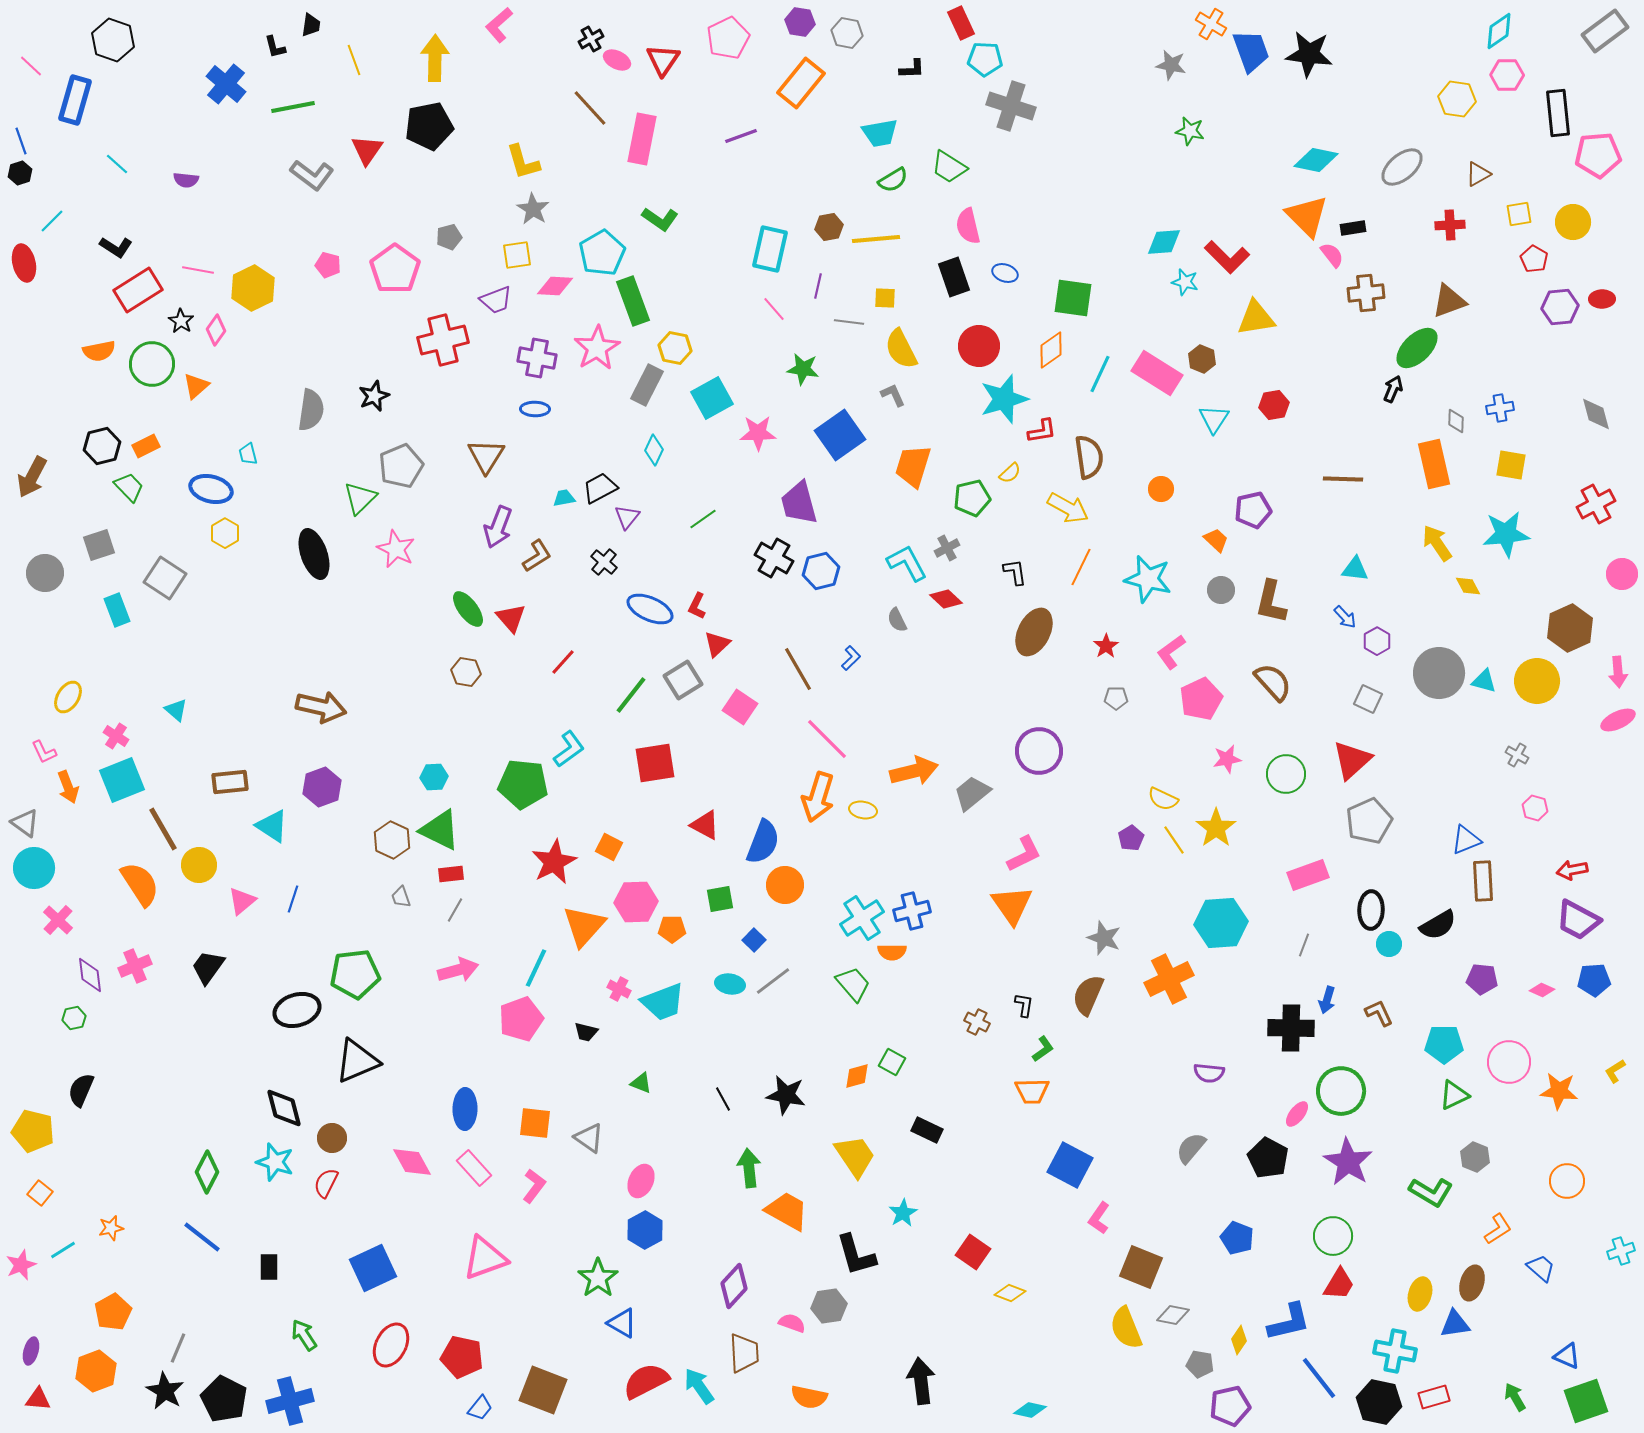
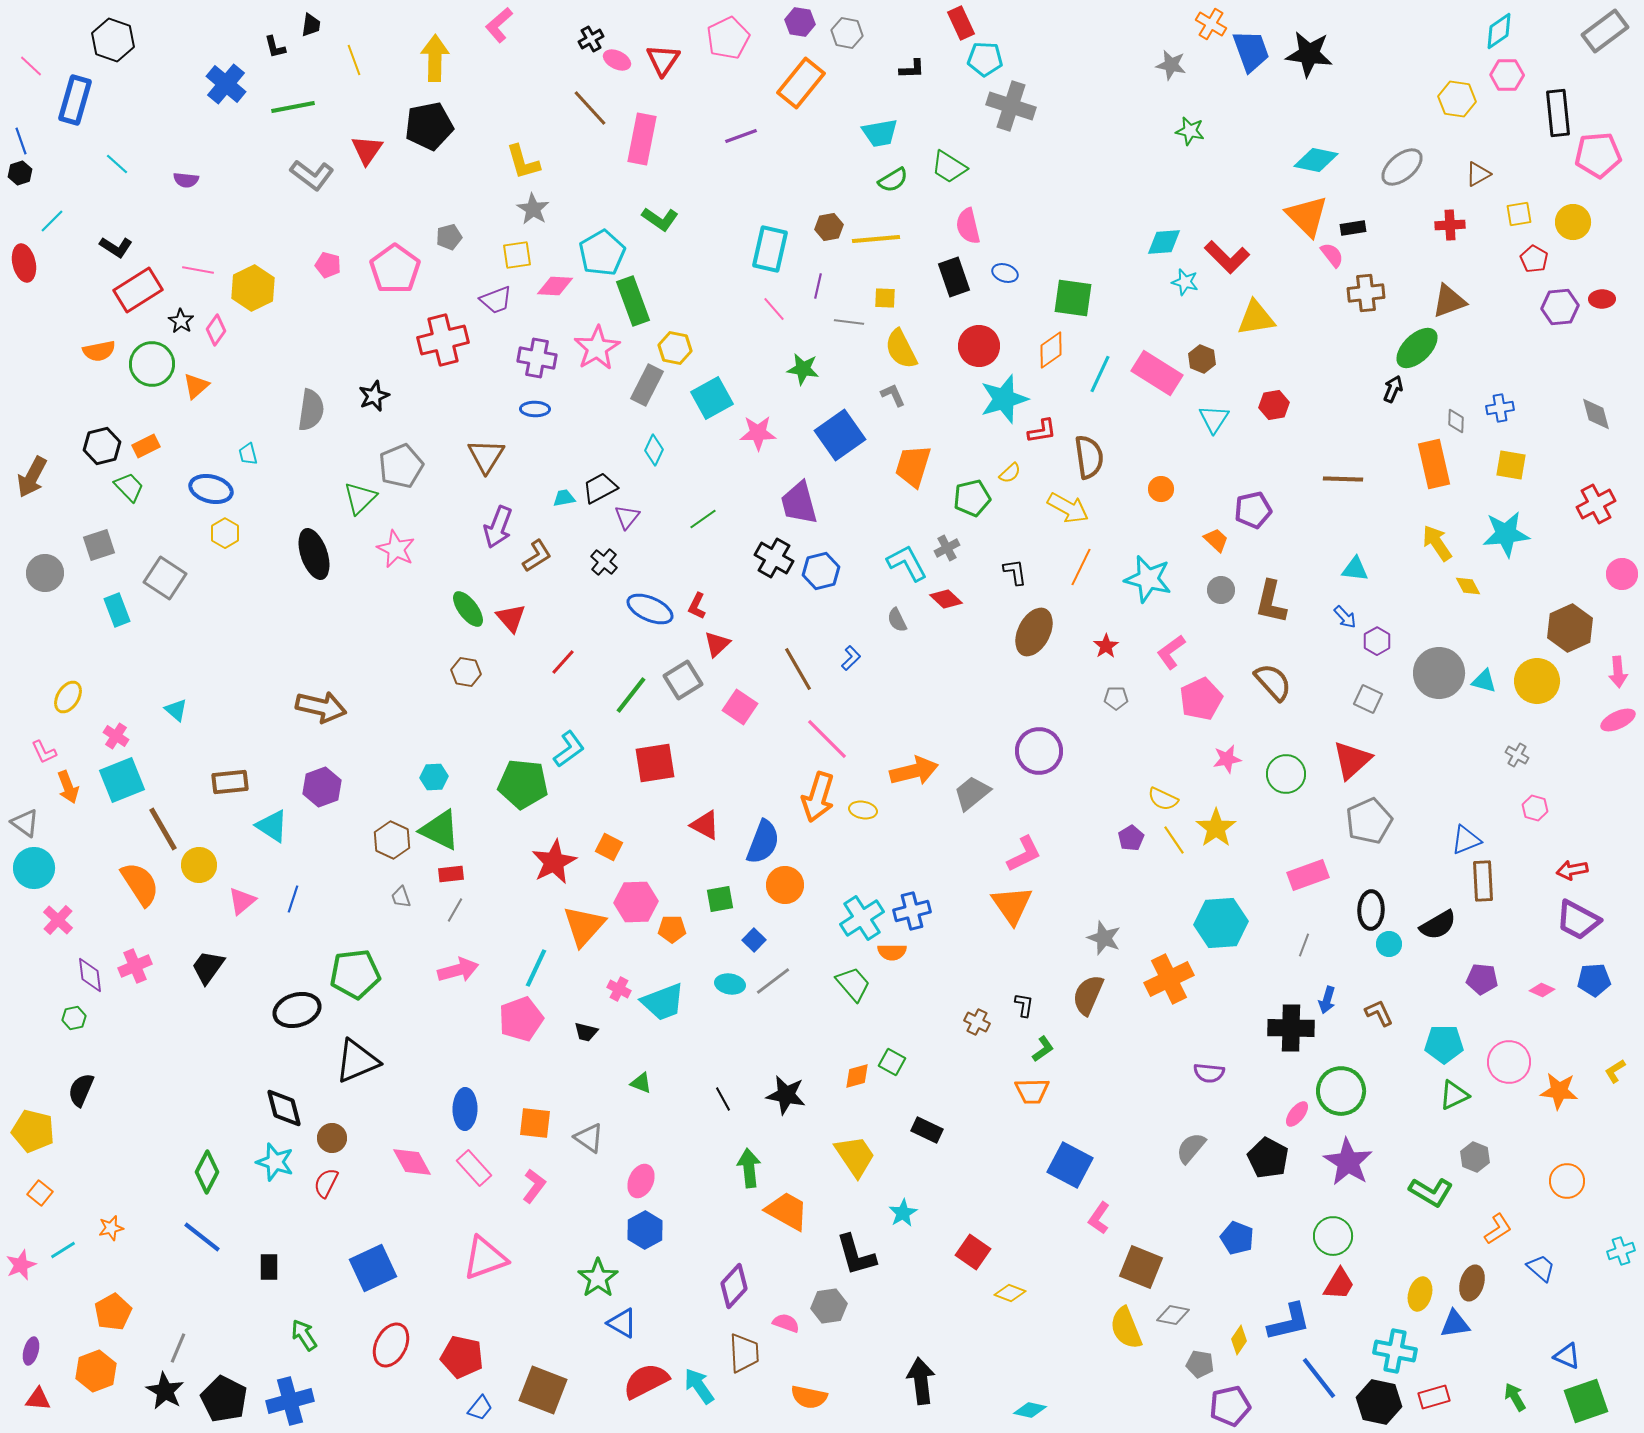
pink semicircle at (792, 1323): moved 6 px left
